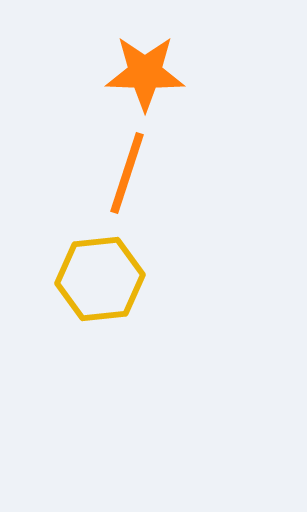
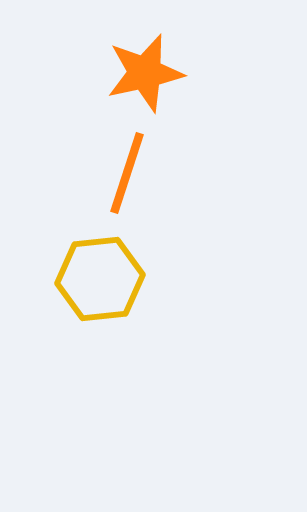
orange star: rotated 14 degrees counterclockwise
